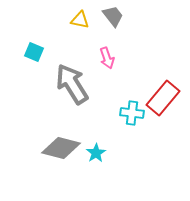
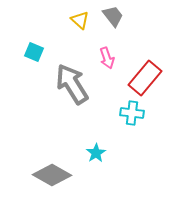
yellow triangle: rotated 30 degrees clockwise
red rectangle: moved 18 px left, 20 px up
gray diamond: moved 9 px left, 27 px down; rotated 15 degrees clockwise
